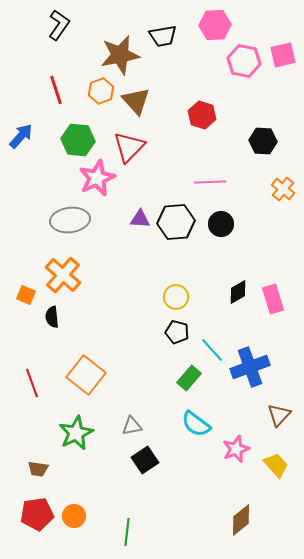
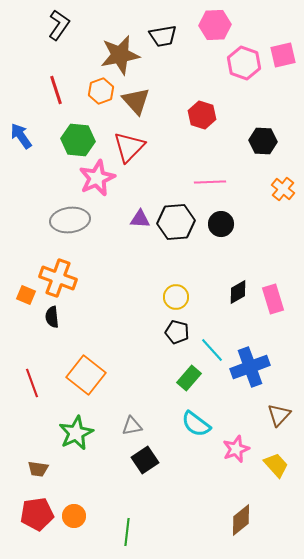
pink hexagon at (244, 61): moved 2 px down; rotated 8 degrees clockwise
blue arrow at (21, 136): rotated 76 degrees counterclockwise
orange cross at (63, 275): moved 5 px left, 3 px down; rotated 21 degrees counterclockwise
